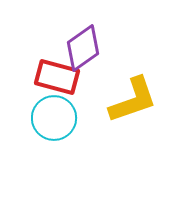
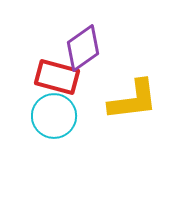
yellow L-shape: rotated 12 degrees clockwise
cyan circle: moved 2 px up
